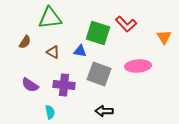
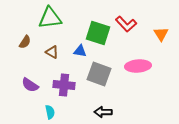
orange triangle: moved 3 px left, 3 px up
brown triangle: moved 1 px left
black arrow: moved 1 px left, 1 px down
